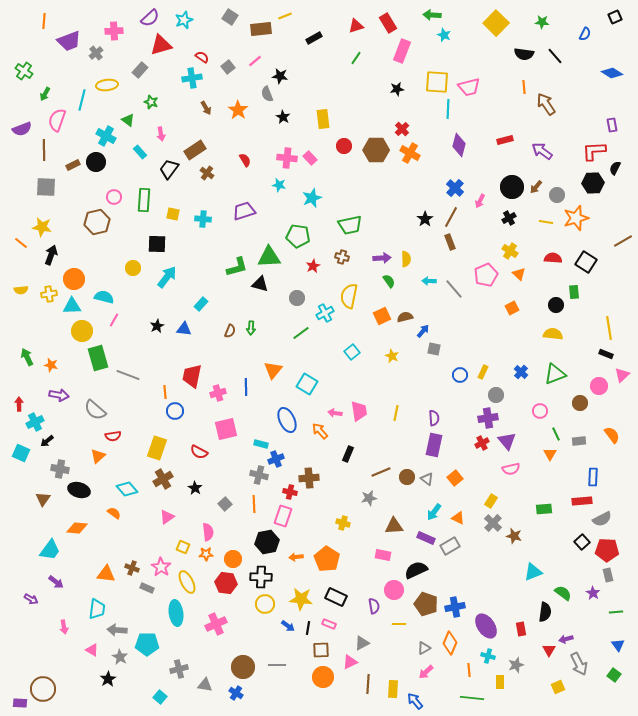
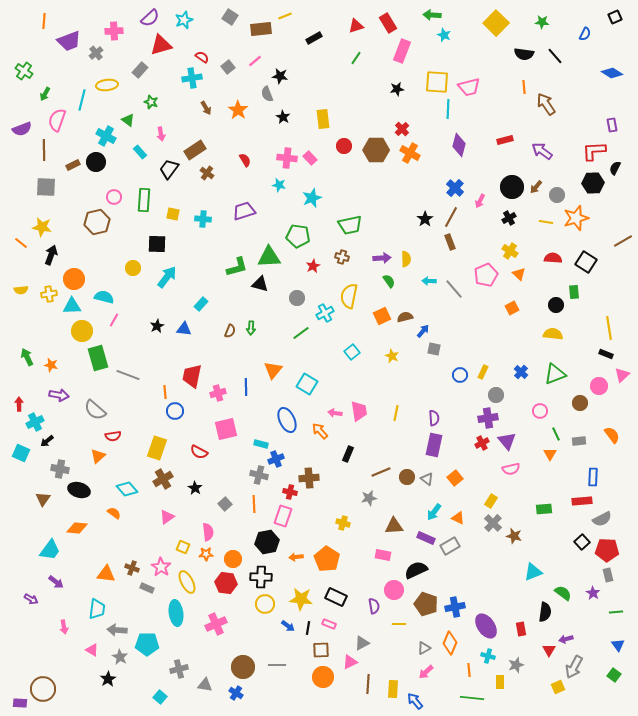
gray arrow at (579, 664): moved 5 px left, 3 px down; rotated 55 degrees clockwise
